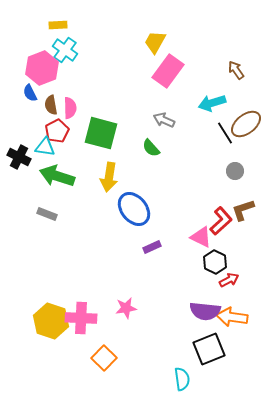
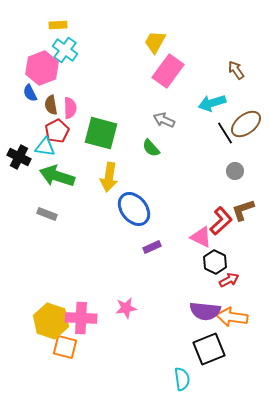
orange square: moved 39 px left, 11 px up; rotated 30 degrees counterclockwise
